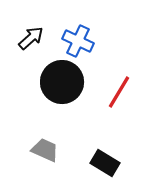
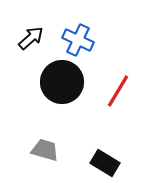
blue cross: moved 1 px up
red line: moved 1 px left, 1 px up
gray trapezoid: rotated 8 degrees counterclockwise
